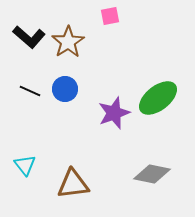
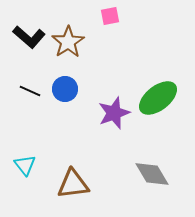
gray diamond: rotated 48 degrees clockwise
